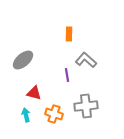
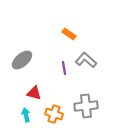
orange rectangle: rotated 56 degrees counterclockwise
gray ellipse: moved 1 px left
purple line: moved 3 px left, 7 px up
